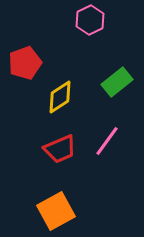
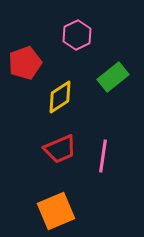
pink hexagon: moved 13 px left, 15 px down
green rectangle: moved 4 px left, 5 px up
pink line: moved 4 px left, 15 px down; rotated 28 degrees counterclockwise
orange square: rotated 6 degrees clockwise
